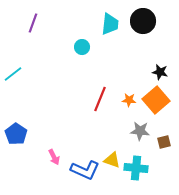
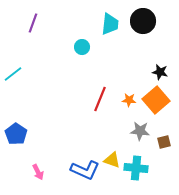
pink arrow: moved 16 px left, 15 px down
